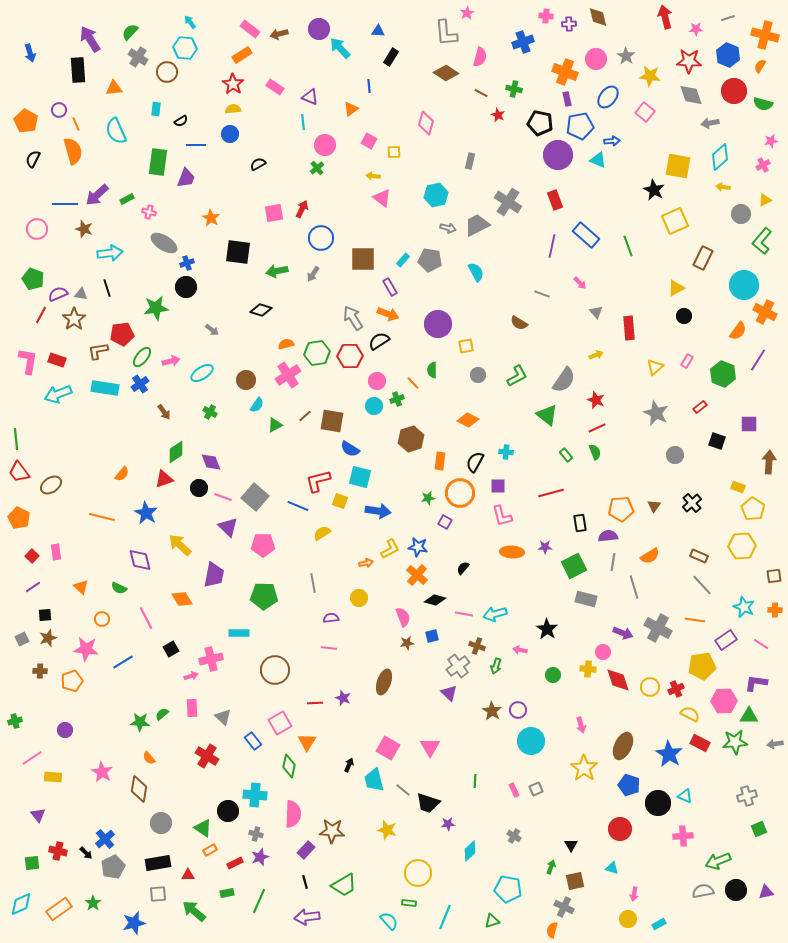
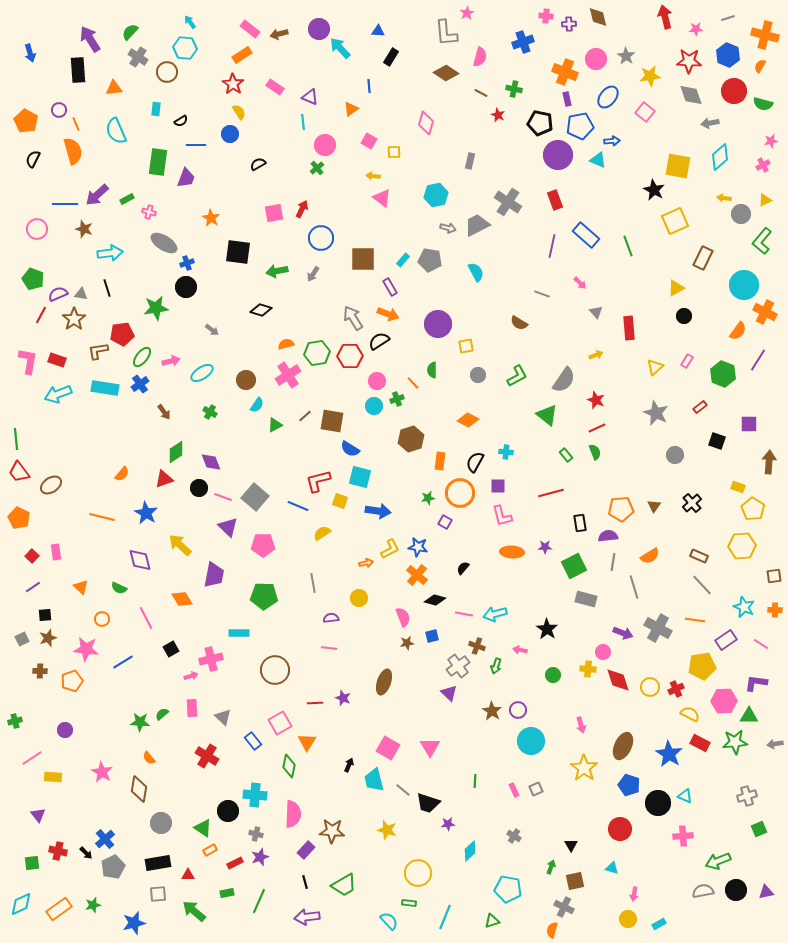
yellow star at (650, 76): rotated 15 degrees counterclockwise
yellow semicircle at (233, 109): moved 6 px right, 3 px down; rotated 63 degrees clockwise
yellow arrow at (723, 187): moved 1 px right, 11 px down
green star at (93, 903): moved 2 px down; rotated 21 degrees clockwise
